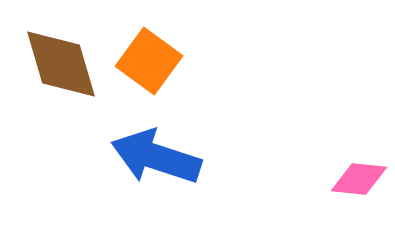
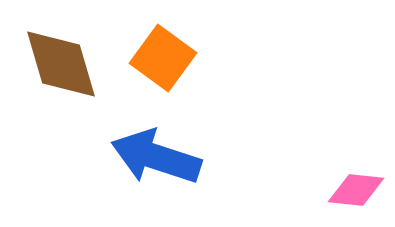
orange square: moved 14 px right, 3 px up
pink diamond: moved 3 px left, 11 px down
